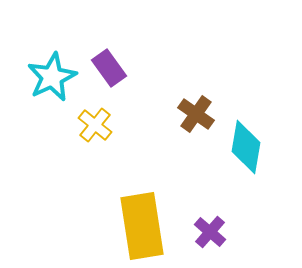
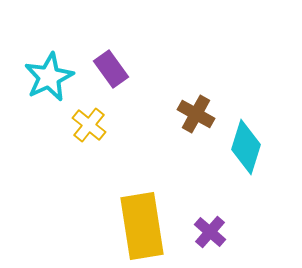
purple rectangle: moved 2 px right, 1 px down
cyan star: moved 3 px left
brown cross: rotated 6 degrees counterclockwise
yellow cross: moved 6 px left
cyan diamond: rotated 8 degrees clockwise
